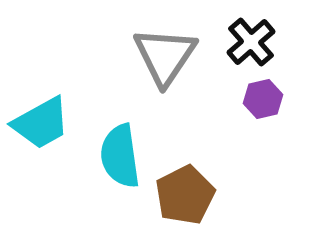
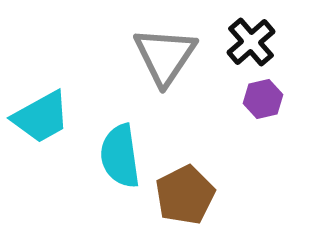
cyan trapezoid: moved 6 px up
